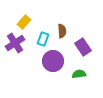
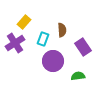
brown semicircle: moved 1 px up
green semicircle: moved 1 px left, 2 px down
